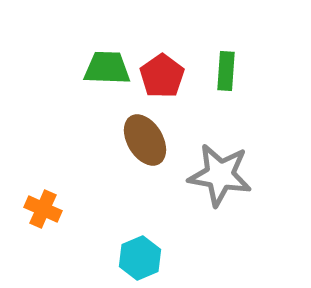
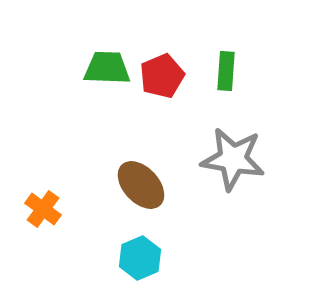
red pentagon: rotated 12 degrees clockwise
brown ellipse: moved 4 px left, 45 px down; rotated 12 degrees counterclockwise
gray star: moved 13 px right, 16 px up
orange cross: rotated 12 degrees clockwise
